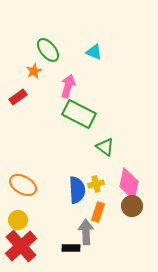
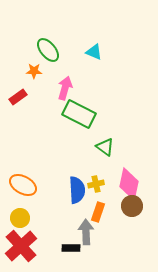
orange star: rotated 28 degrees clockwise
pink arrow: moved 3 px left, 2 px down
yellow circle: moved 2 px right, 2 px up
